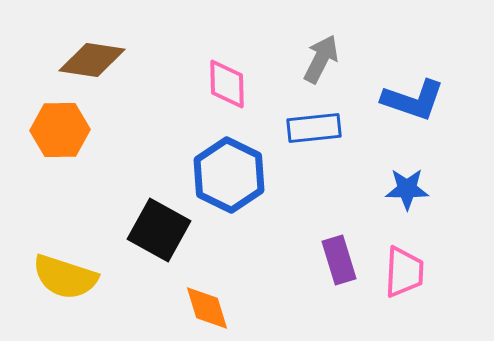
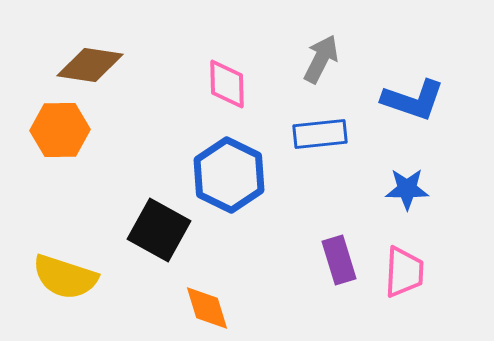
brown diamond: moved 2 px left, 5 px down
blue rectangle: moved 6 px right, 6 px down
